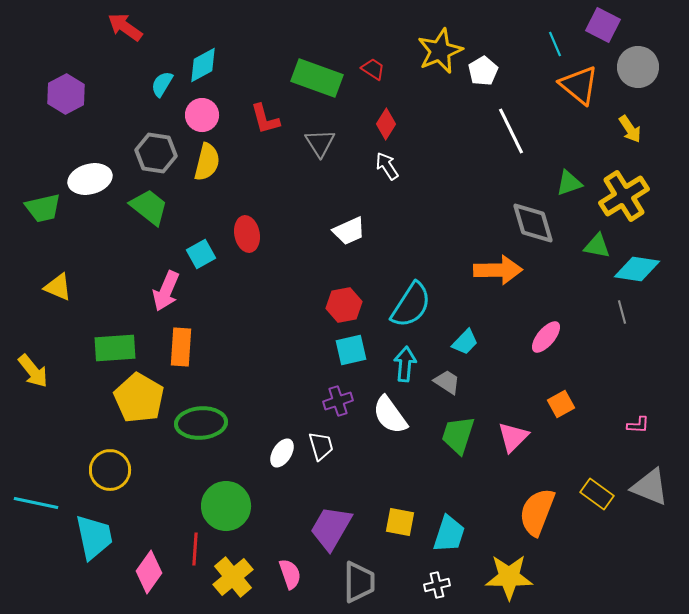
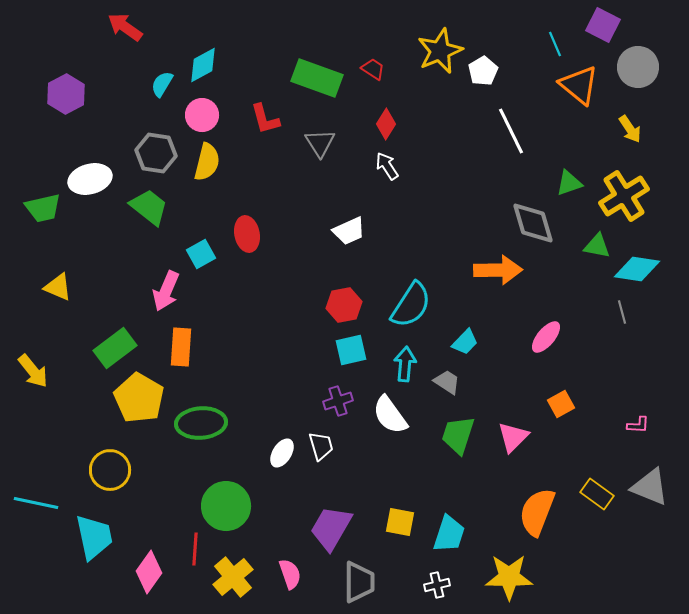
green rectangle at (115, 348): rotated 33 degrees counterclockwise
